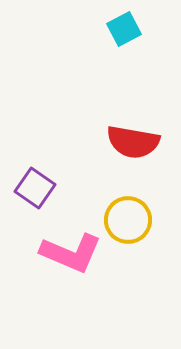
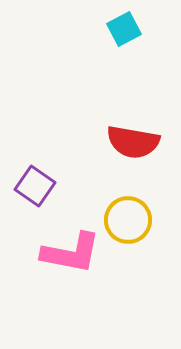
purple square: moved 2 px up
pink L-shape: rotated 12 degrees counterclockwise
